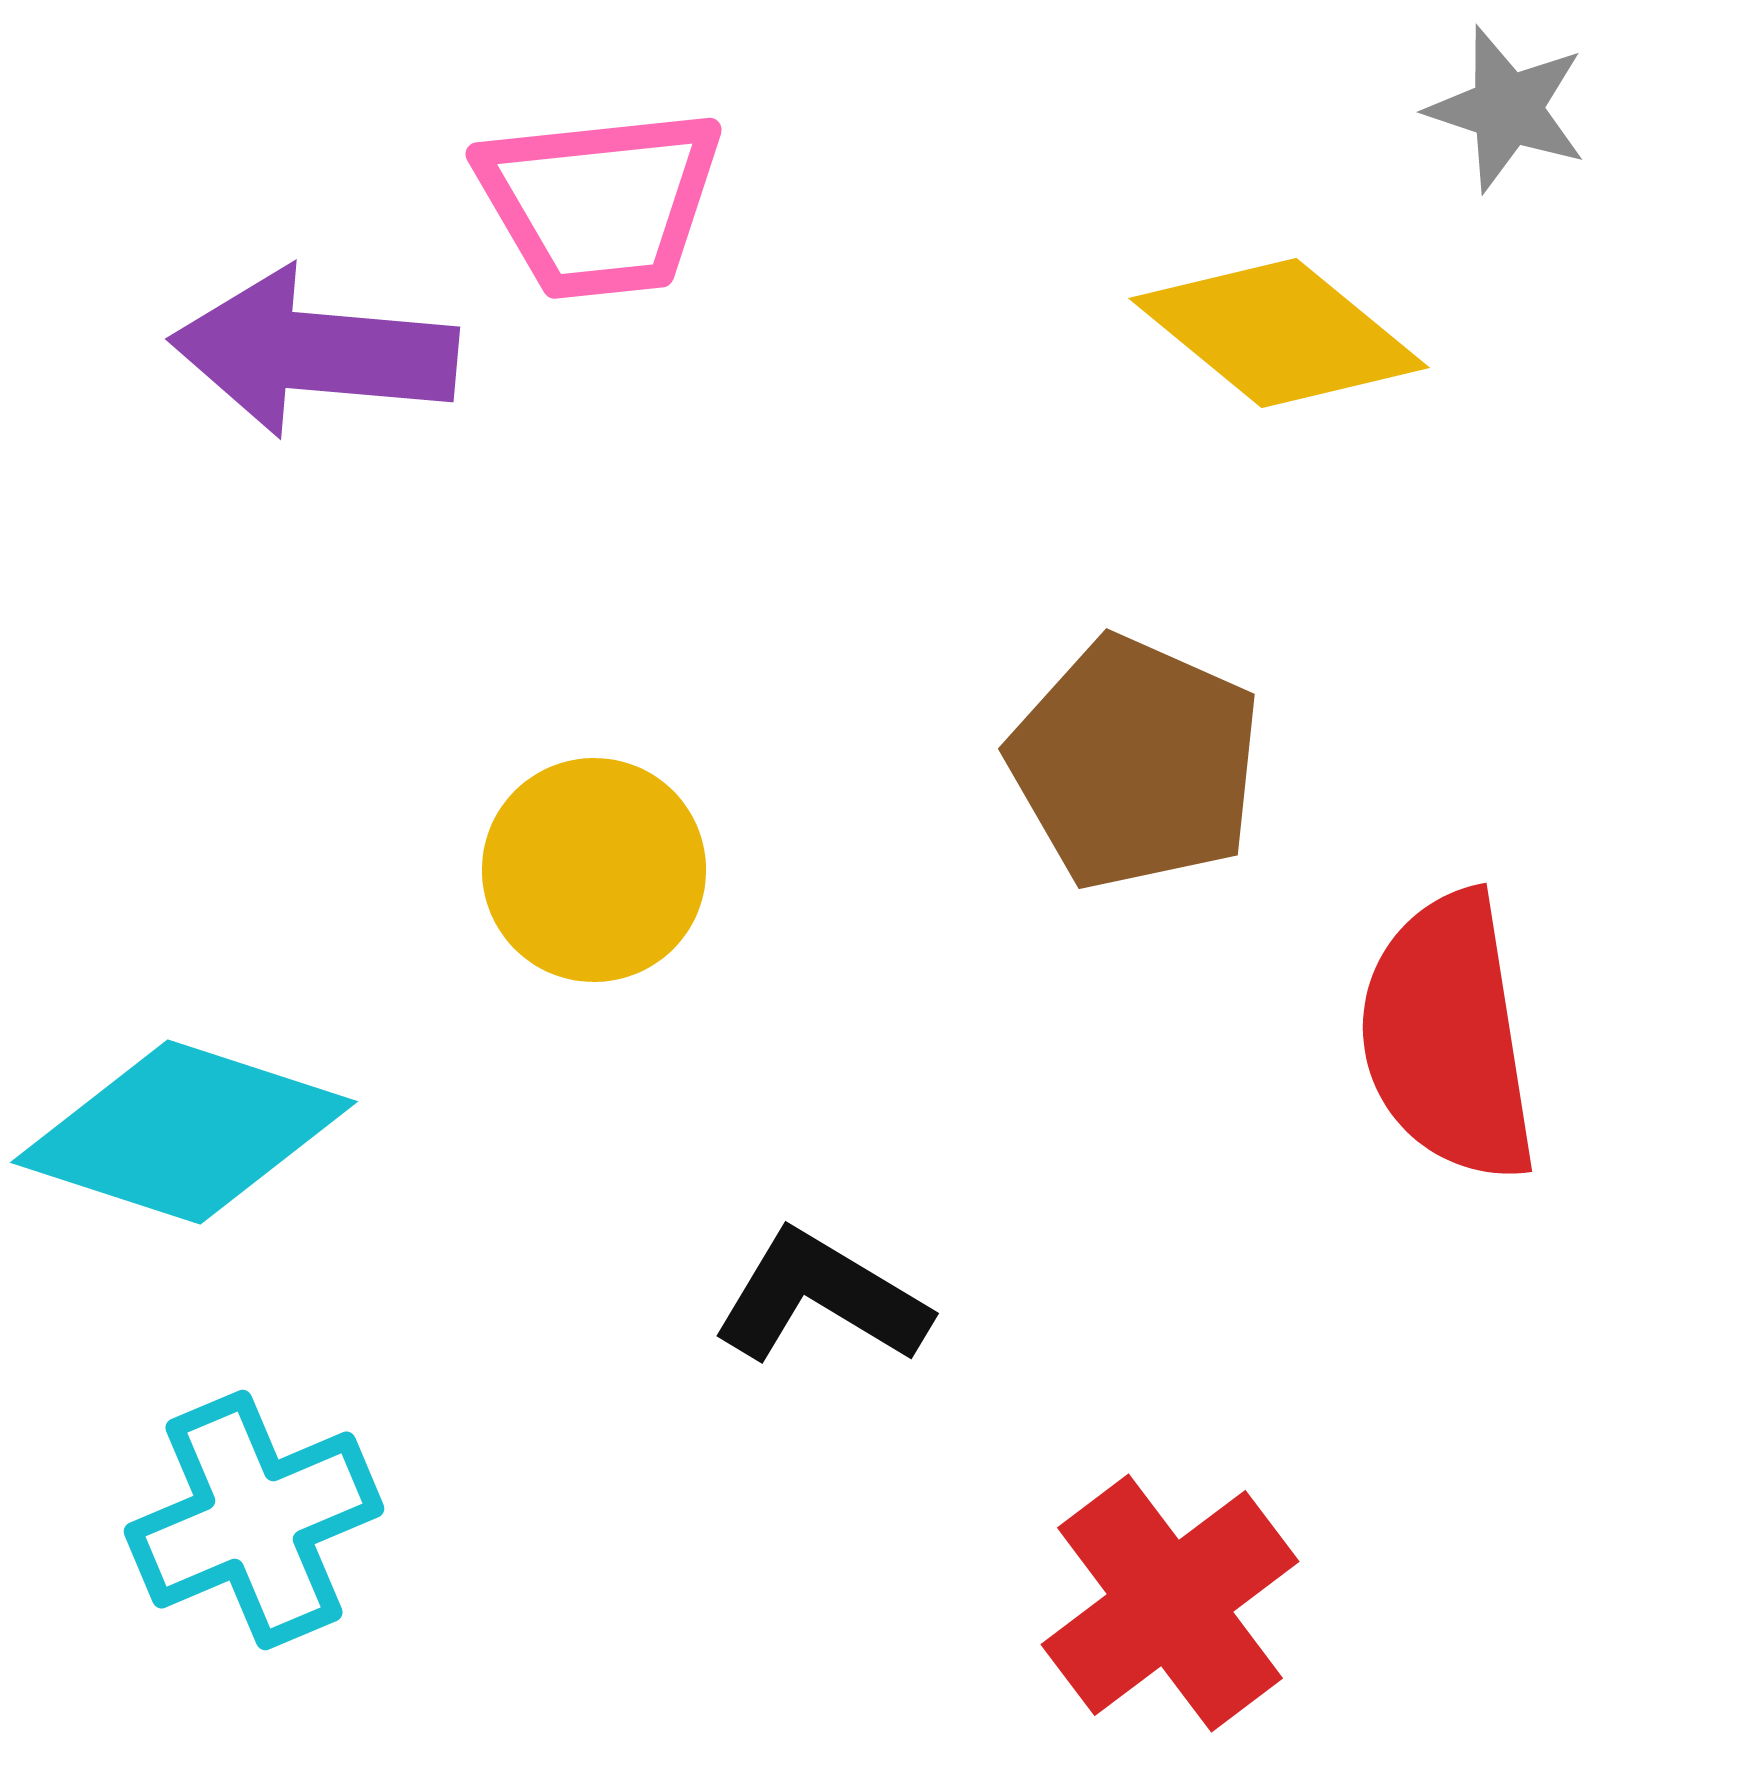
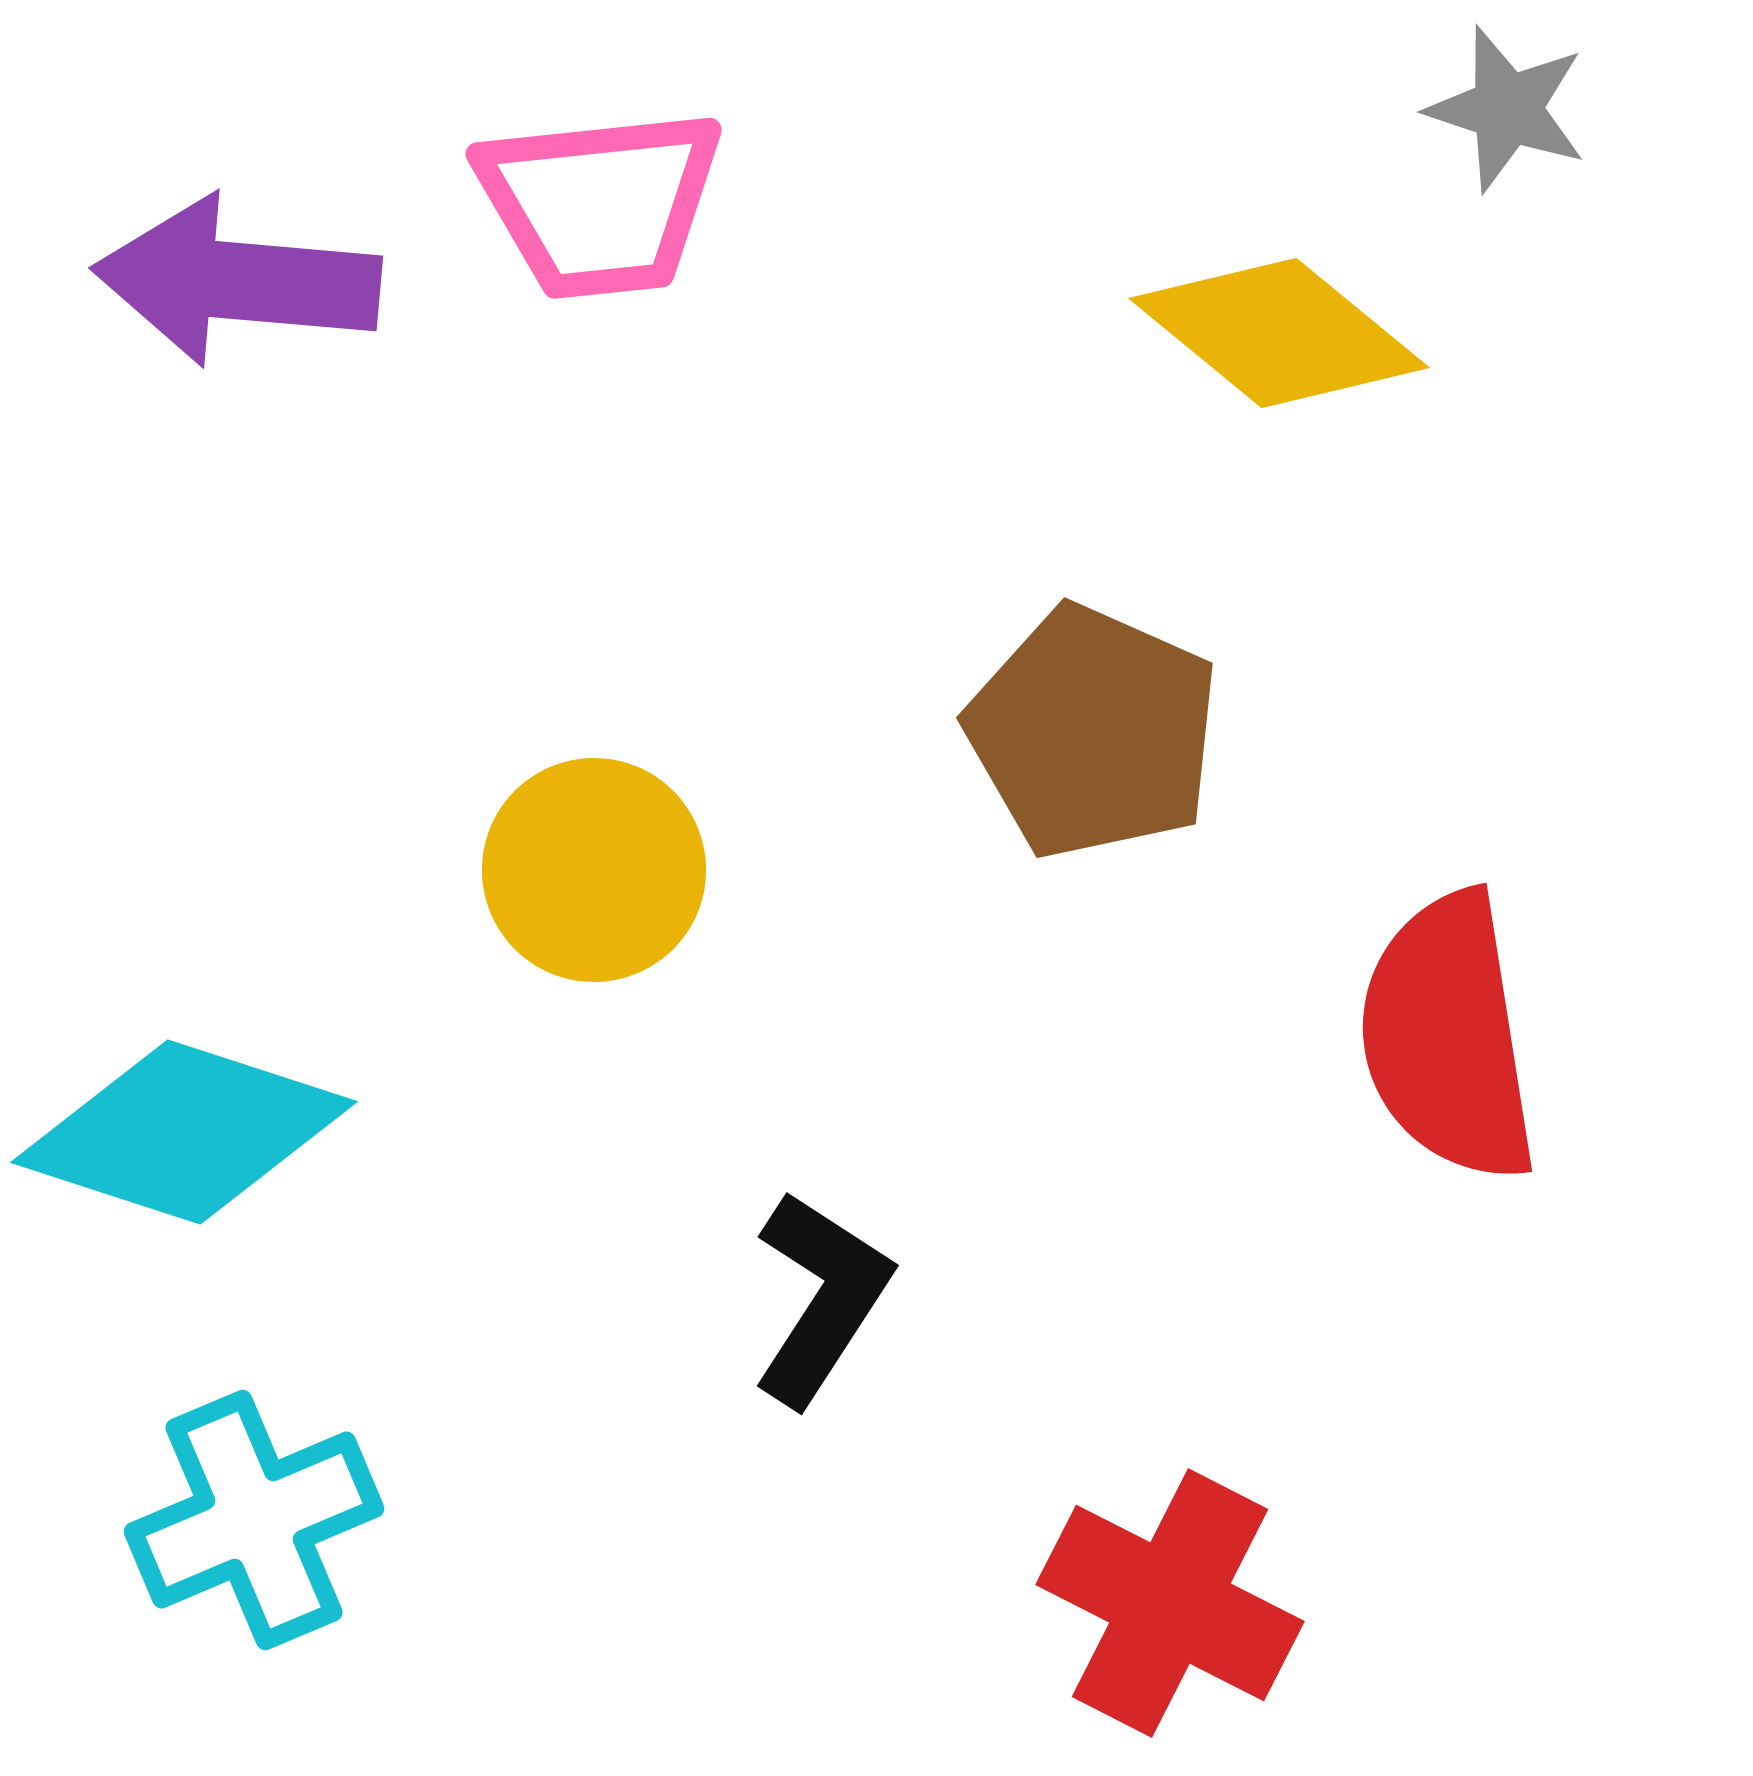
purple arrow: moved 77 px left, 71 px up
brown pentagon: moved 42 px left, 31 px up
black L-shape: rotated 92 degrees clockwise
red cross: rotated 26 degrees counterclockwise
